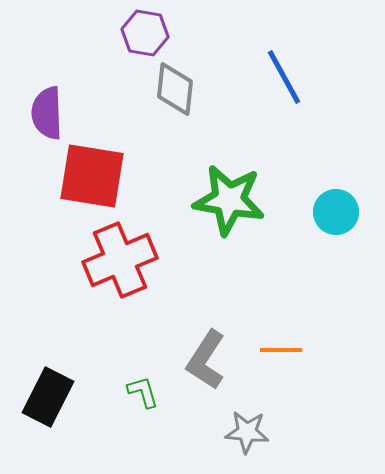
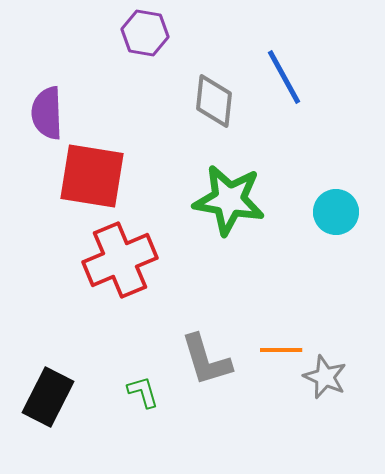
gray diamond: moved 39 px right, 12 px down
gray L-shape: rotated 50 degrees counterclockwise
gray star: moved 78 px right, 55 px up; rotated 18 degrees clockwise
